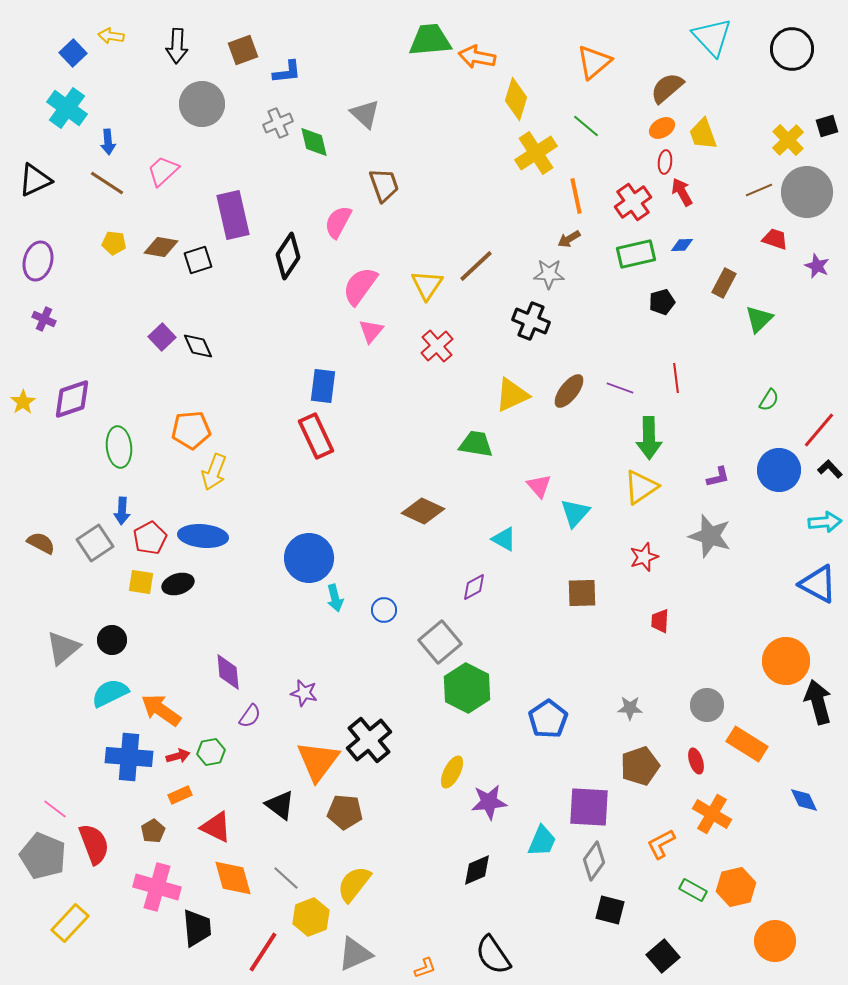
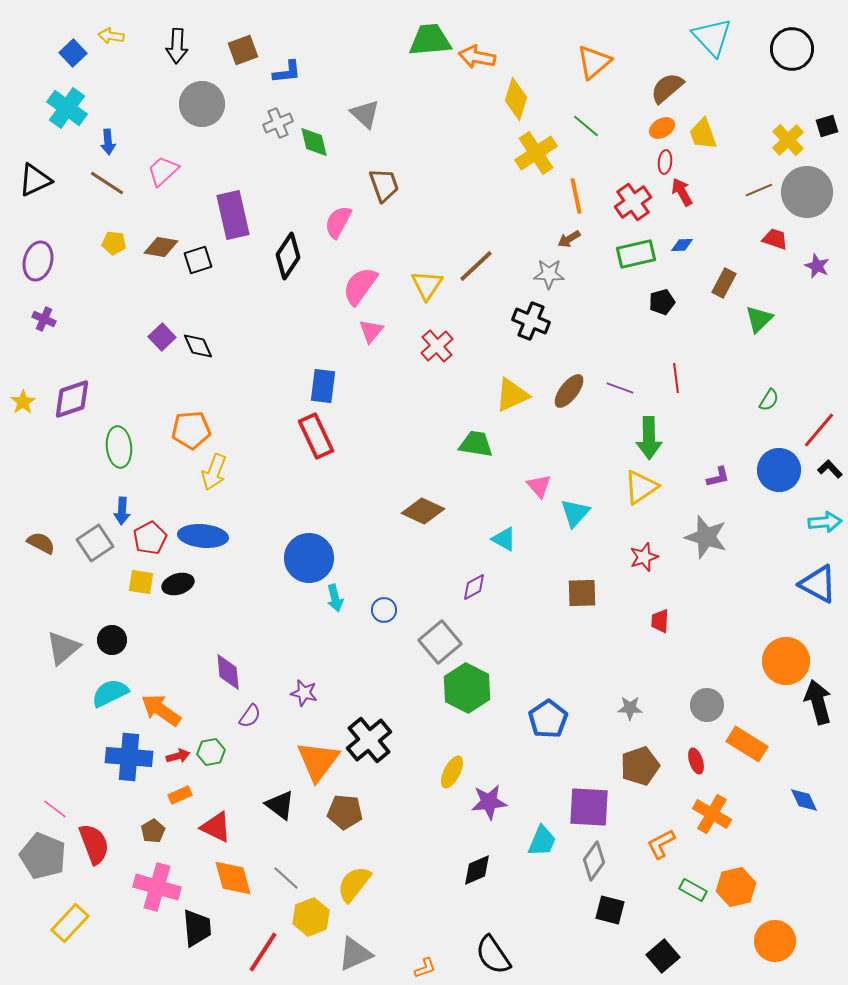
gray star at (710, 536): moved 4 px left, 1 px down
